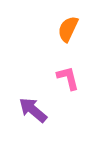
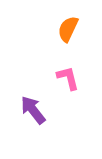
purple arrow: rotated 12 degrees clockwise
